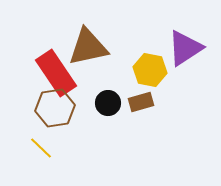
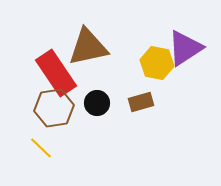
yellow hexagon: moved 7 px right, 7 px up
black circle: moved 11 px left
brown hexagon: moved 1 px left
